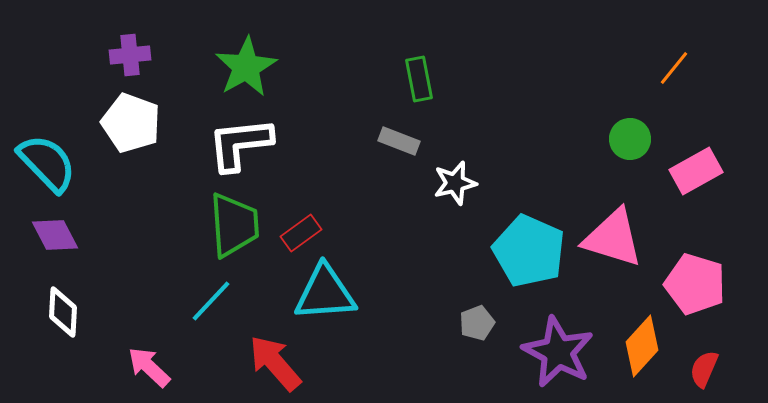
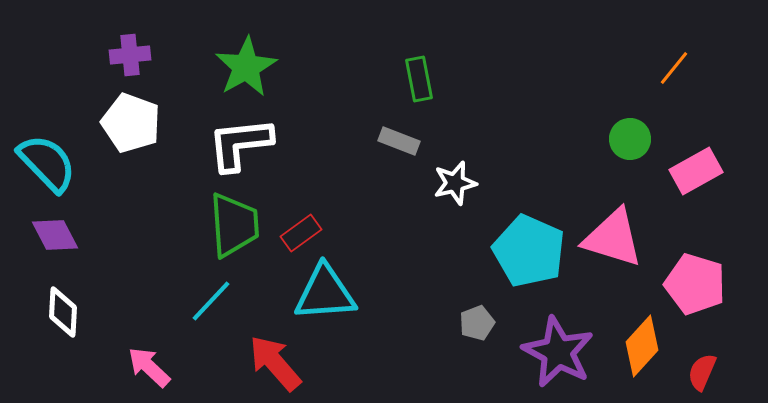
red semicircle: moved 2 px left, 3 px down
